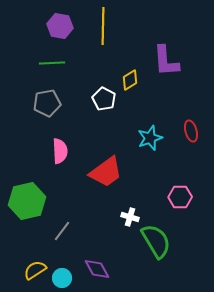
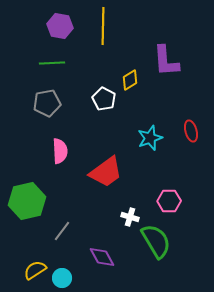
pink hexagon: moved 11 px left, 4 px down
purple diamond: moved 5 px right, 12 px up
